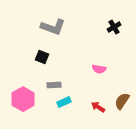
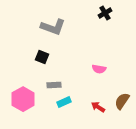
black cross: moved 9 px left, 14 px up
